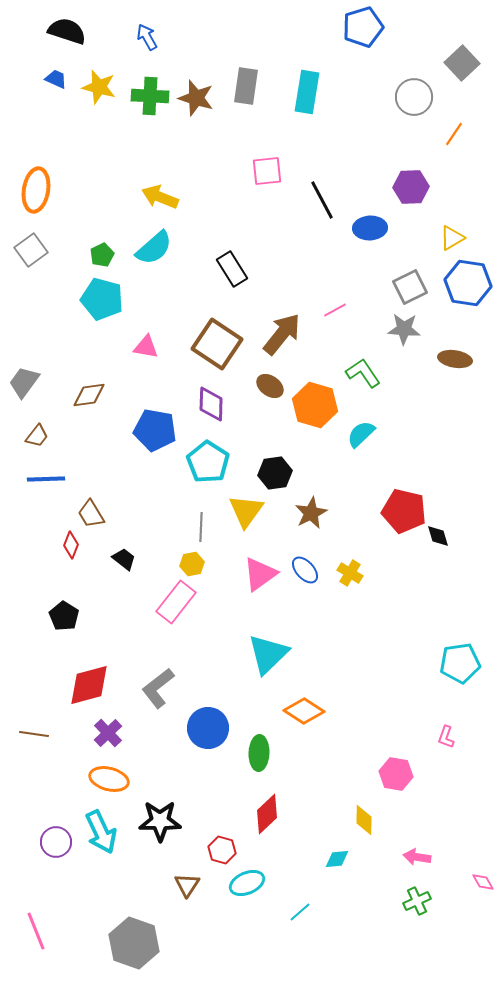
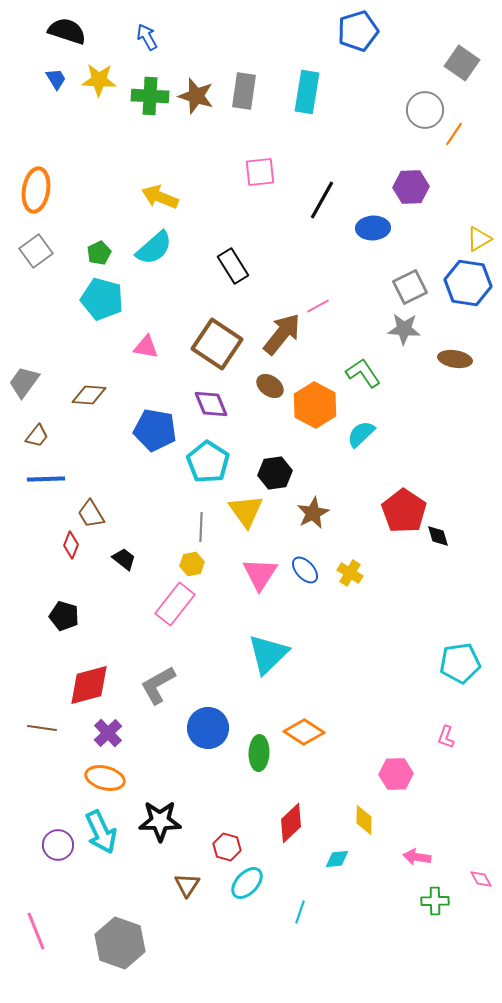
blue pentagon at (363, 27): moved 5 px left, 4 px down
gray square at (462, 63): rotated 12 degrees counterclockwise
blue trapezoid at (56, 79): rotated 35 degrees clockwise
gray rectangle at (246, 86): moved 2 px left, 5 px down
yellow star at (99, 87): moved 7 px up; rotated 12 degrees counterclockwise
gray circle at (414, 97): moved 11 px right, 13 px down
brown star at (196, 98): moved 2 px up
pink square at (267, 171): moved 7 px left, 1 px down
black line at (322, 200): rotated 57 degrees clockwise
blue ellipse at (370, 228): moved 3 px right
yellow triangle at (452, 238): moved 27 px right, 1 px down
gray square at (31, 250): moved 5 px right, 1 px down
green pentagon at (102, 255): moved 3 px left, 2 px up
black rectangle at (232, 269): moved 1 px right, 3 px up
pink line at (335, 310): moved 17 px left, 4 px up
brown diamond at (89, 395): rotated 12 degrees clockwise
purple diamond at (211, 404): rotated 24 degrees counterclockwise
orange hexagon at (315, 405): rotated 12 degrees clockwise
yellow triangle at (246, 511): rotated 12 degrees counterclockwise
red pentagon at (404, 511): rotated 21 degrees clockwise
brown star at (311, 513): moved 2 px right
pink triangle at (260, 574): rotated 21 degrees counterclockwise
pink rectangle at (176, 602): moved 1 px left, 2 px down
black pentagon at (64, 616): rotated 16 degrees counterclockwise
gray L-shape at (158, 688): moved 3 px up; rotated 9 degrees clockwise
orange diamond at (304, 711): moved 21 px down
brown line at (34, 734): moved 8 px right, 6 px up
pink hexagon at (396, 774): rotated 12 degrees counterclockwise
orange ellipse at (109, 779): moved 4 px left, 1 px up
red diamond at (267, 814): moved 24 px right, 9 px down
purple circle at (56, 842): moved 2 px right, 3 px down
red hexagon at (222, 850): moved 5 px right, 3 px up
pink diamond at (483, 882): moved 2 px left, 3 px up
cyan ellipse at (247, 883): rotated 24 degrees counterclockwise
green cross at (417, 901): moved 18 px right; rotated 24 degrees clockwise
cyan line at (300, 912): rotated 30 degrees counterclockwise
gray hexagon at (134, 943): moved 14 px left
